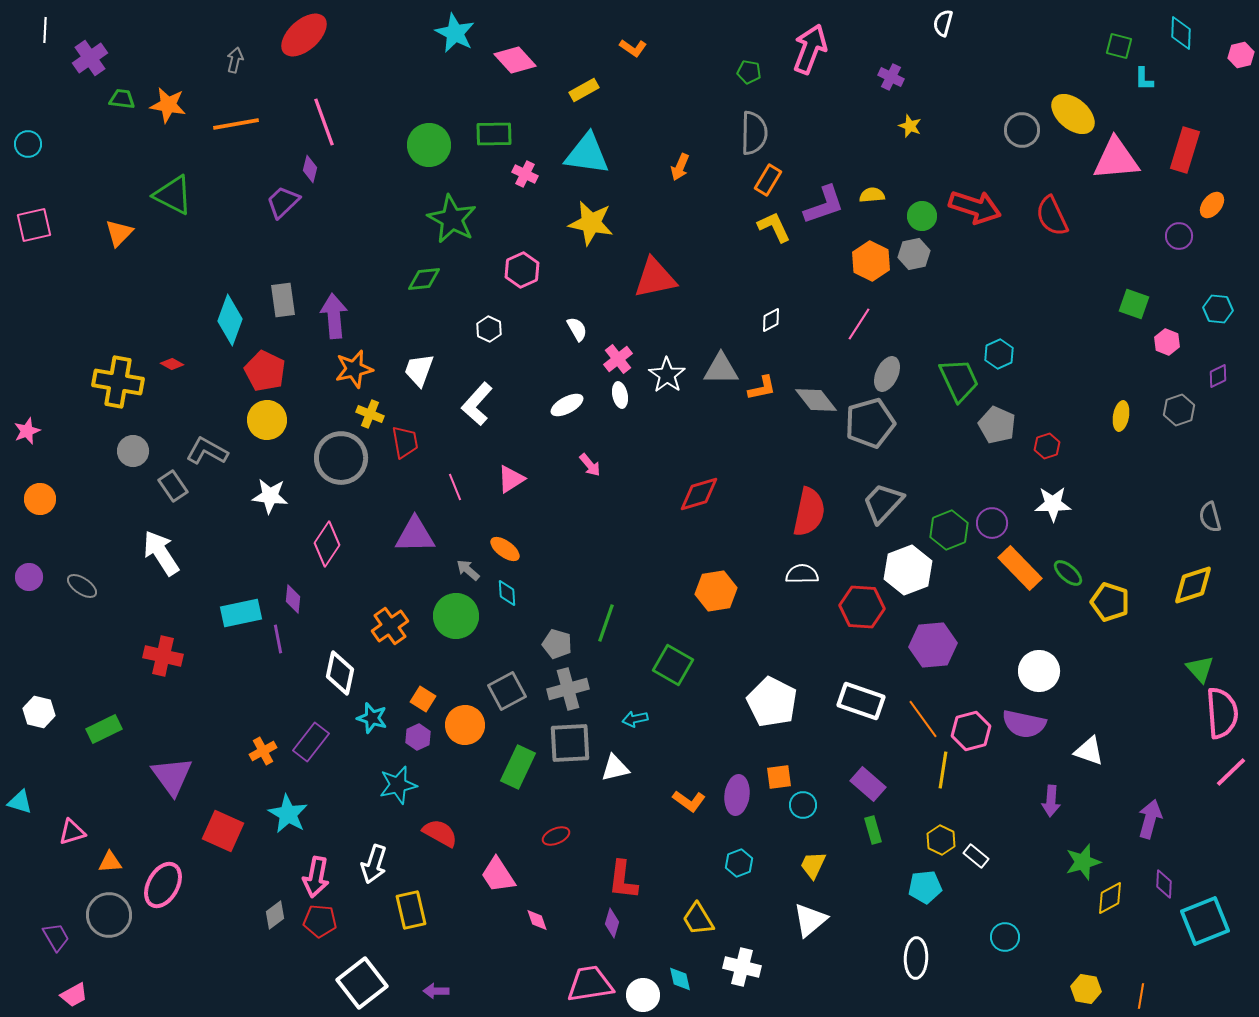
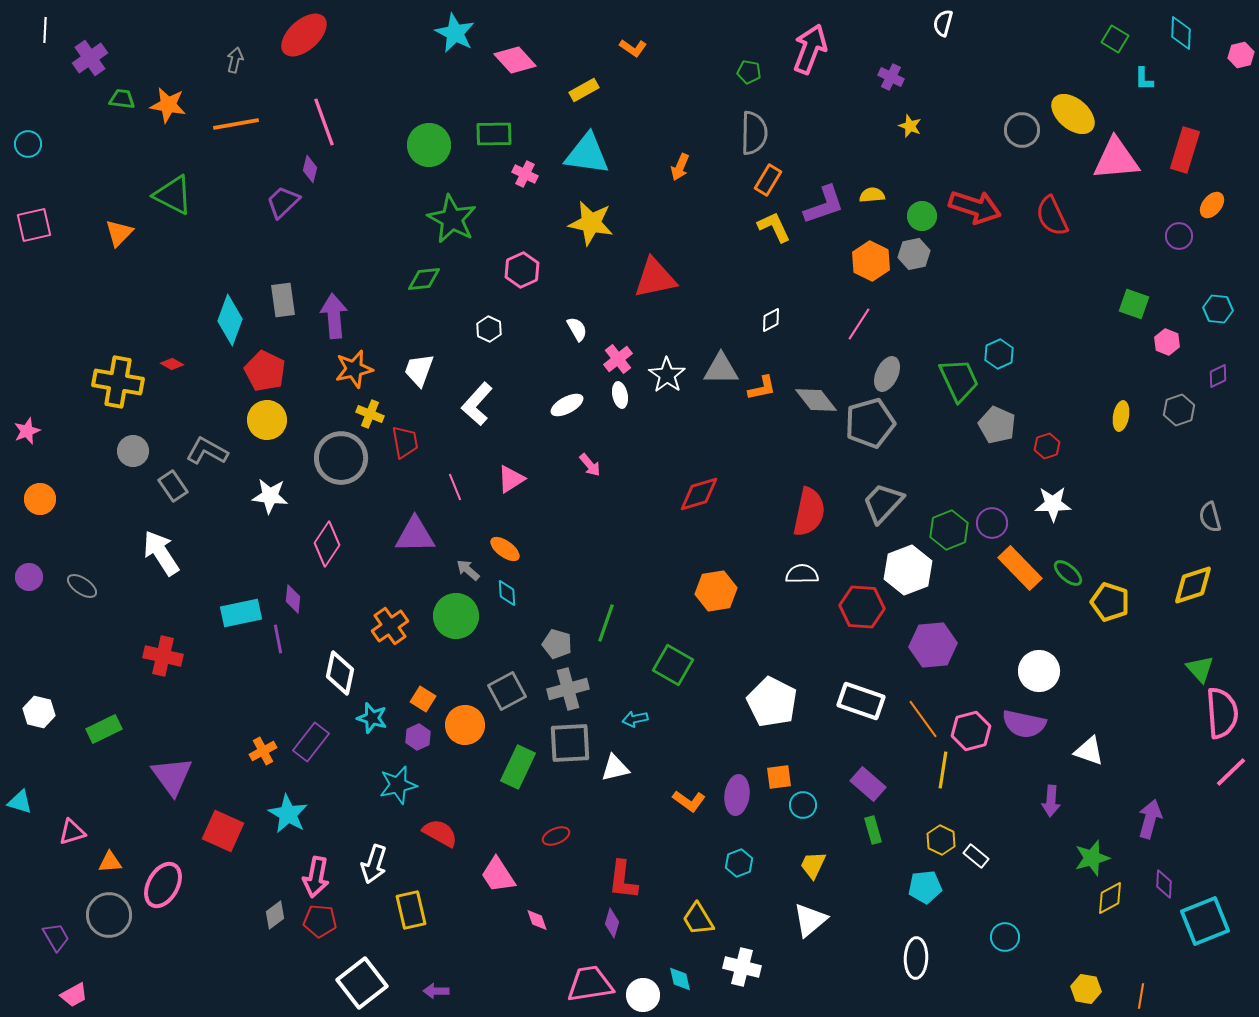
green square at (1119, 46): moved 4 px left, 7 px up; rotated 16 degrees clockwise
green star at (1083, 862): moved 9 px right, 4 px up
